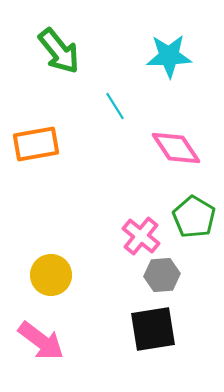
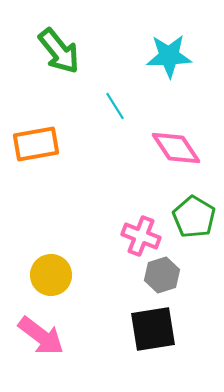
pink cross: rotated 18 degrees counterclockwise
gray hexagon: rotated 12 degrees counterclockwise
pink arrow: moved 5 px up
